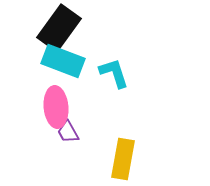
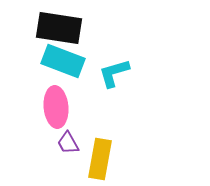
black rectangle: rotated 63 degrees clockwise
cyan L-shape: rotated 88 degrees counterclockwise
purple trapezoid: moved 11 px down
yellow rectangle: moved 23 px left
